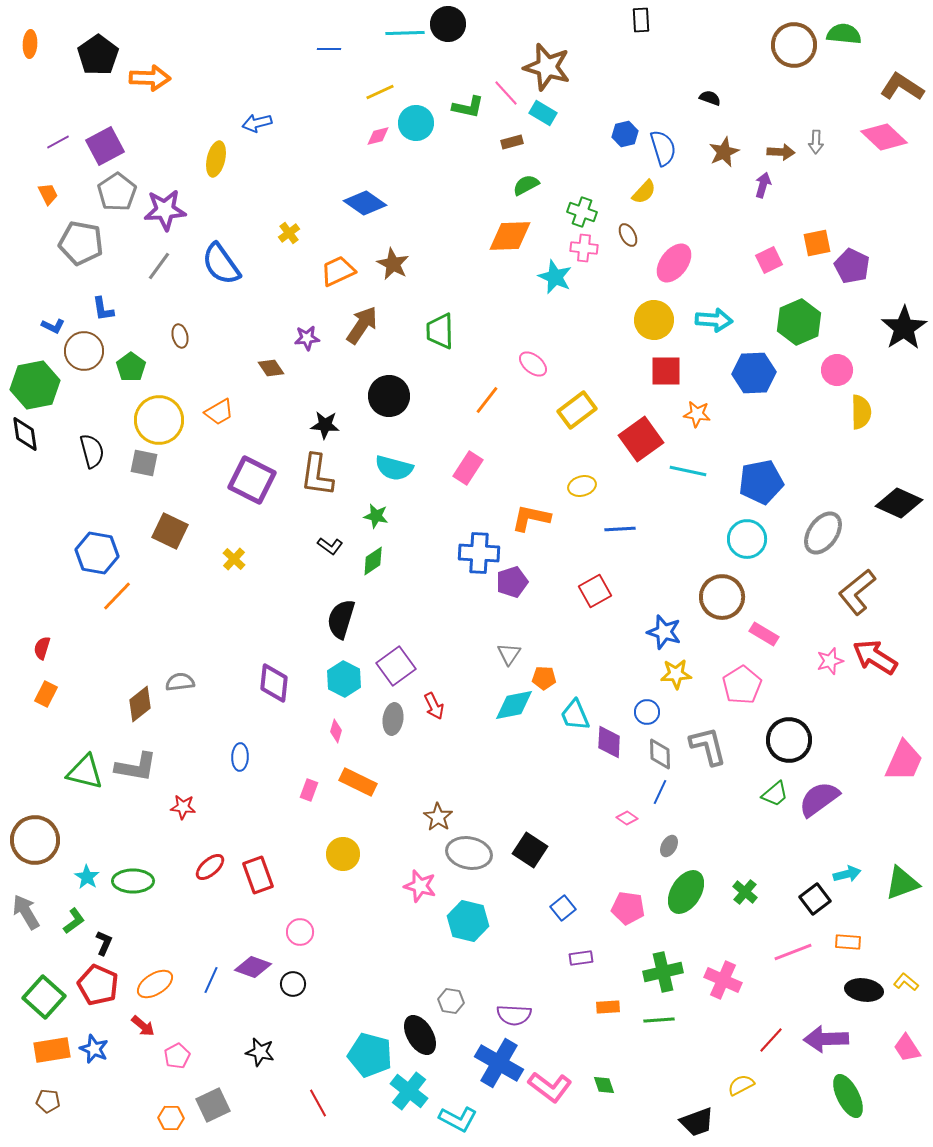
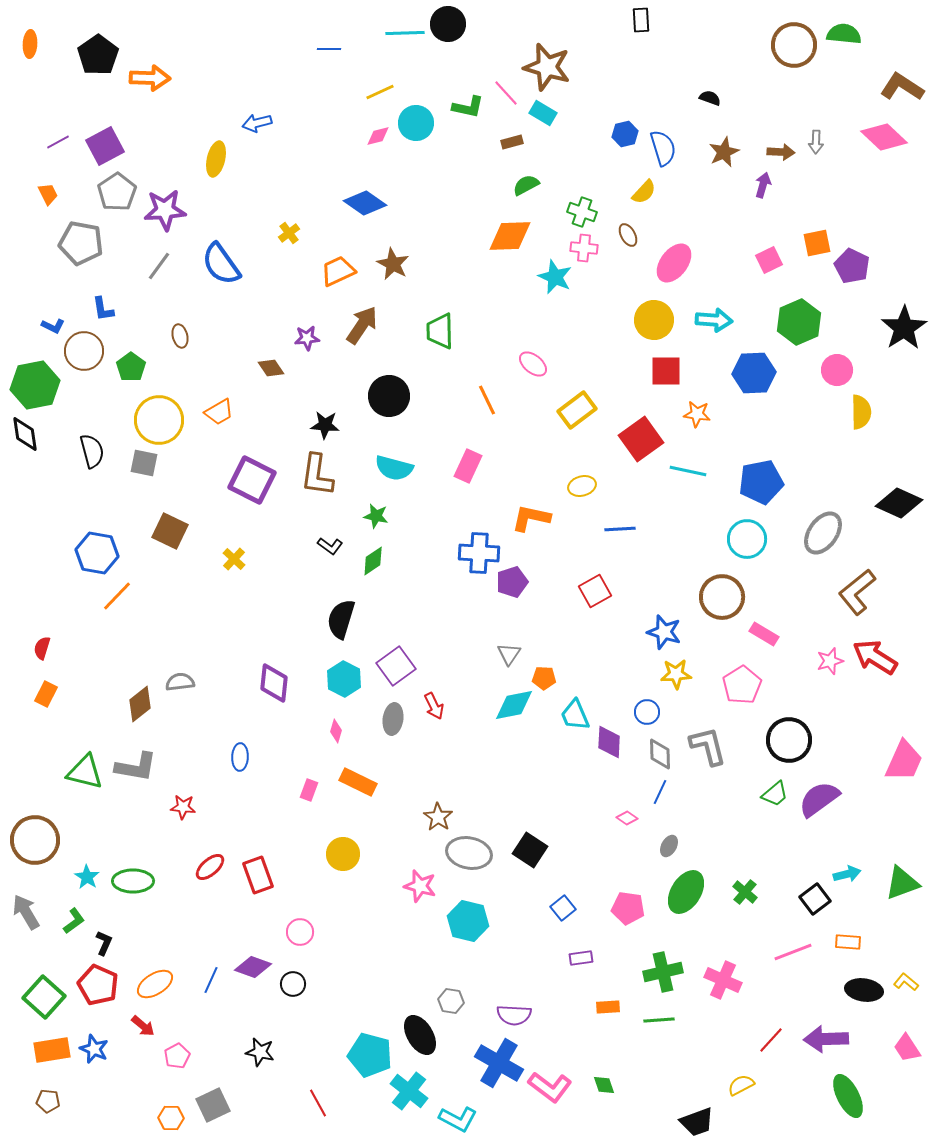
orange line at (487, 400): rotated 64 degrees counterclockwise
pink rectangle at (468, 468): moved 2 px up; rotated 8 degrees counterclockwise
